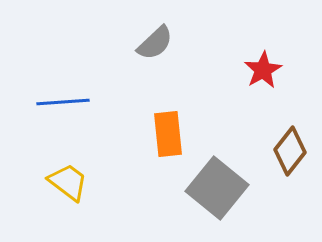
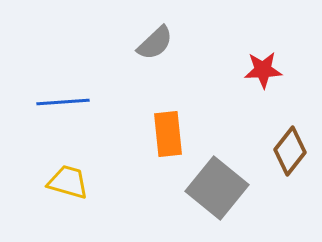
red star: rotated 27 degrees clockwise
yellow trapezoid: rotated 21 degrees counterclockwise
